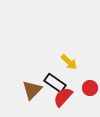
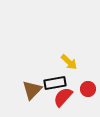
black rectangle: rotated 45 degrees counterclockwise
red circle: moved 2 px left, 1 px down
